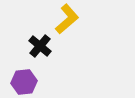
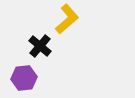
purple hexagon: moved 4 px up
